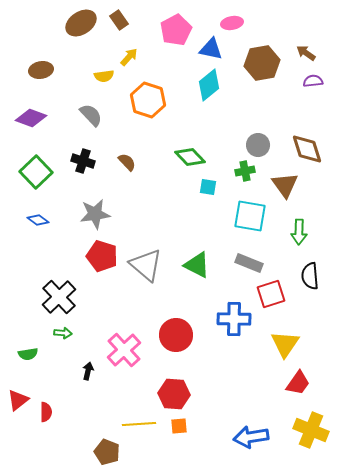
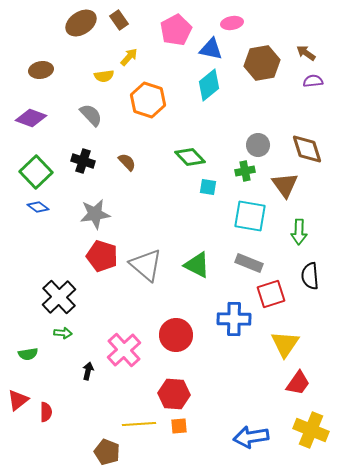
blue diamond at (38, 220): moved 13 px up
